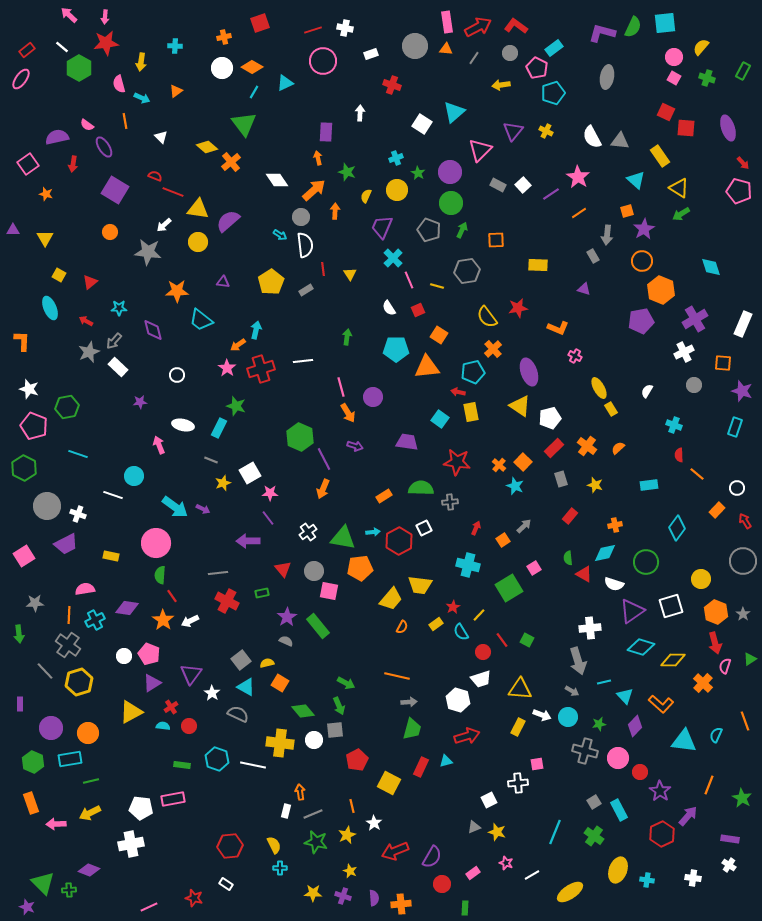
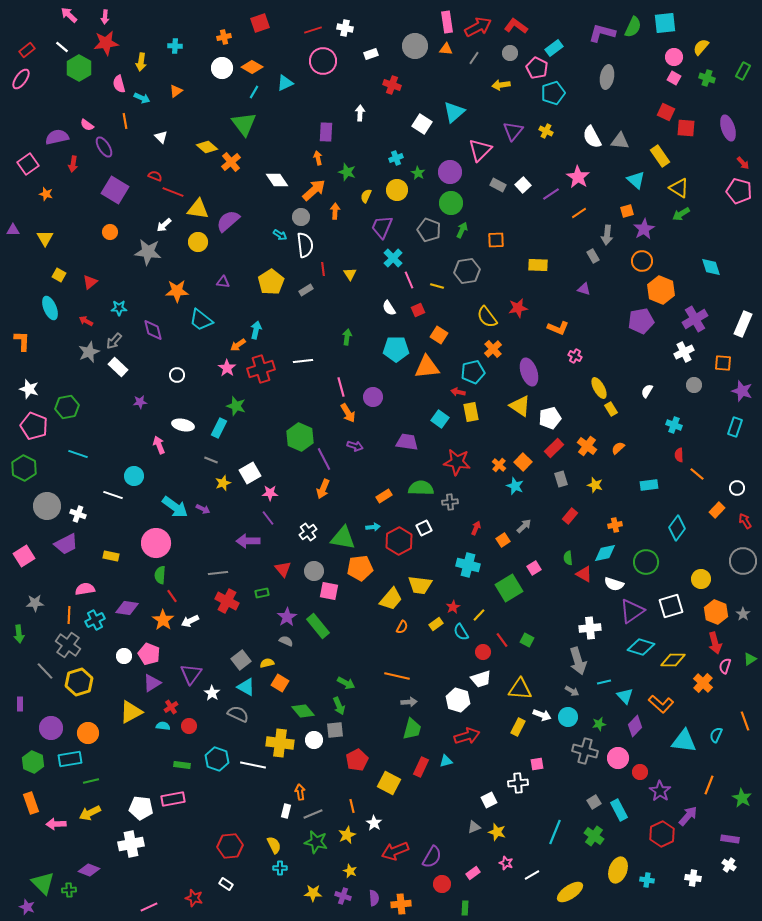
cyan arrow at (373, 532): moved 5 px up
